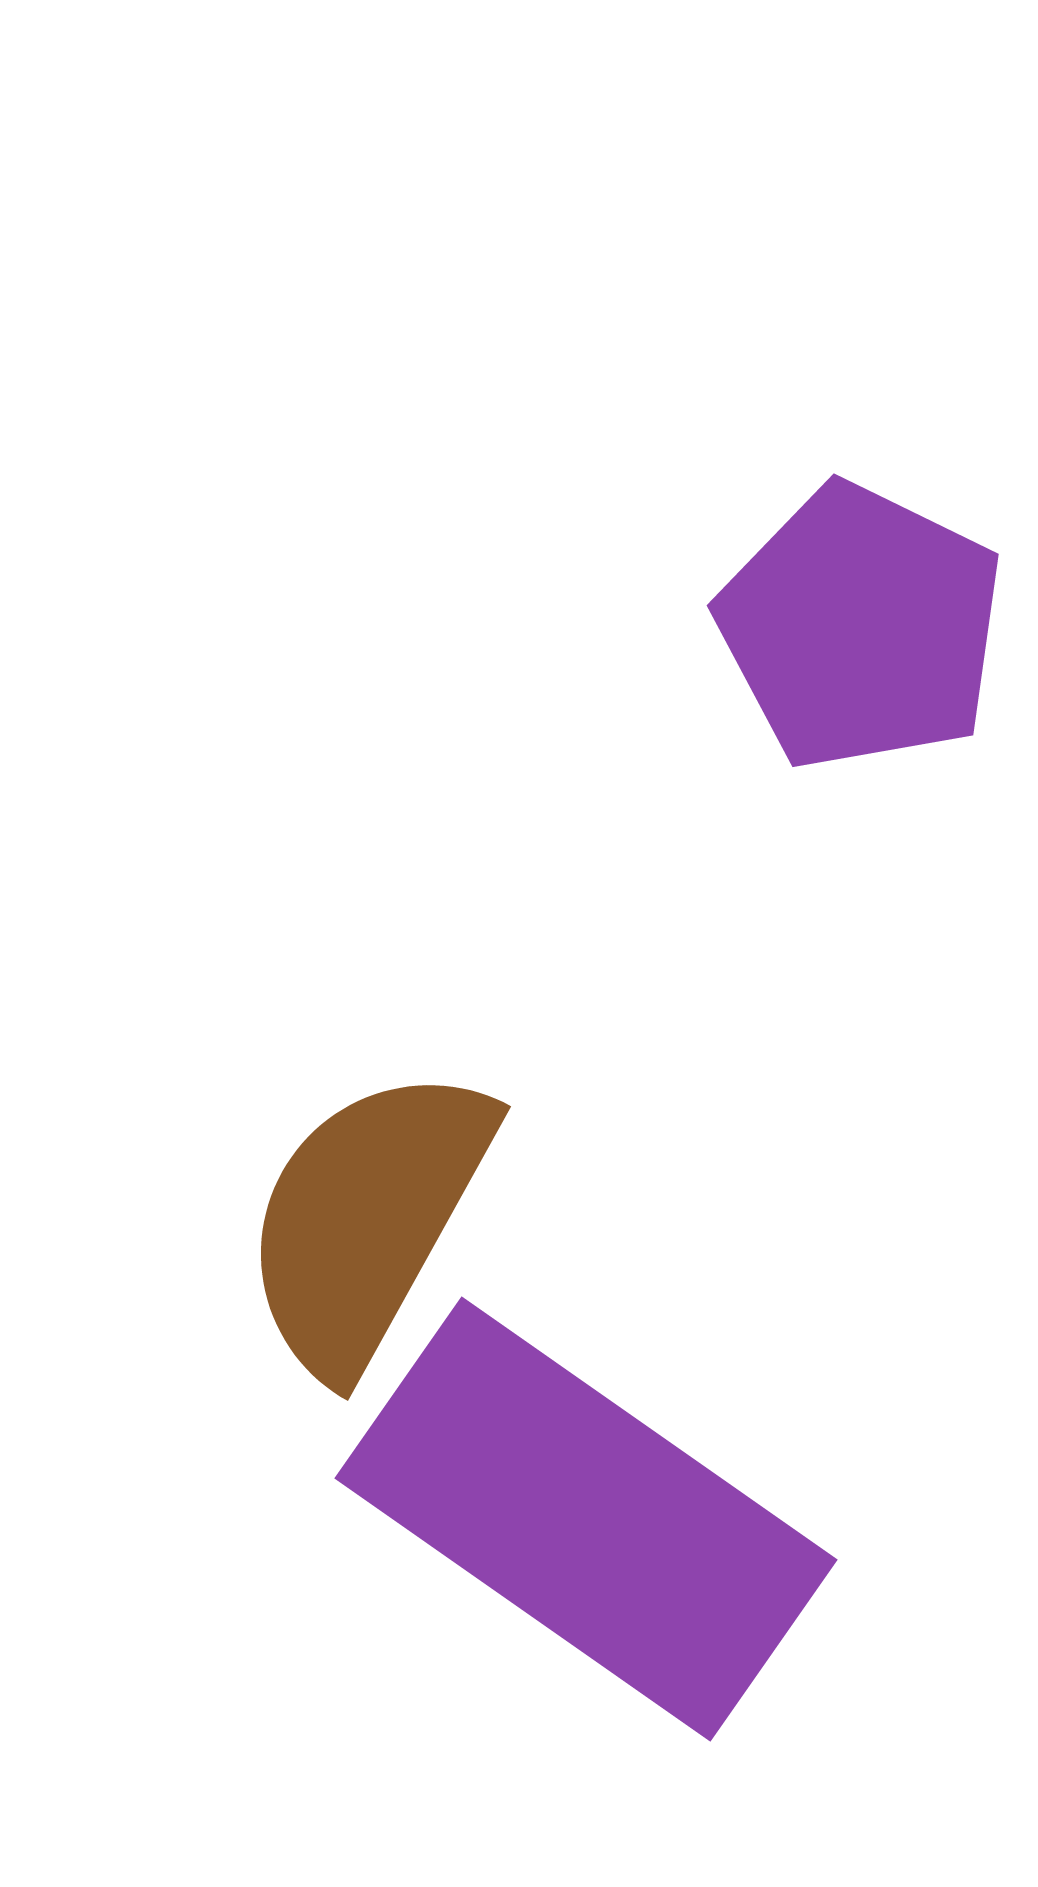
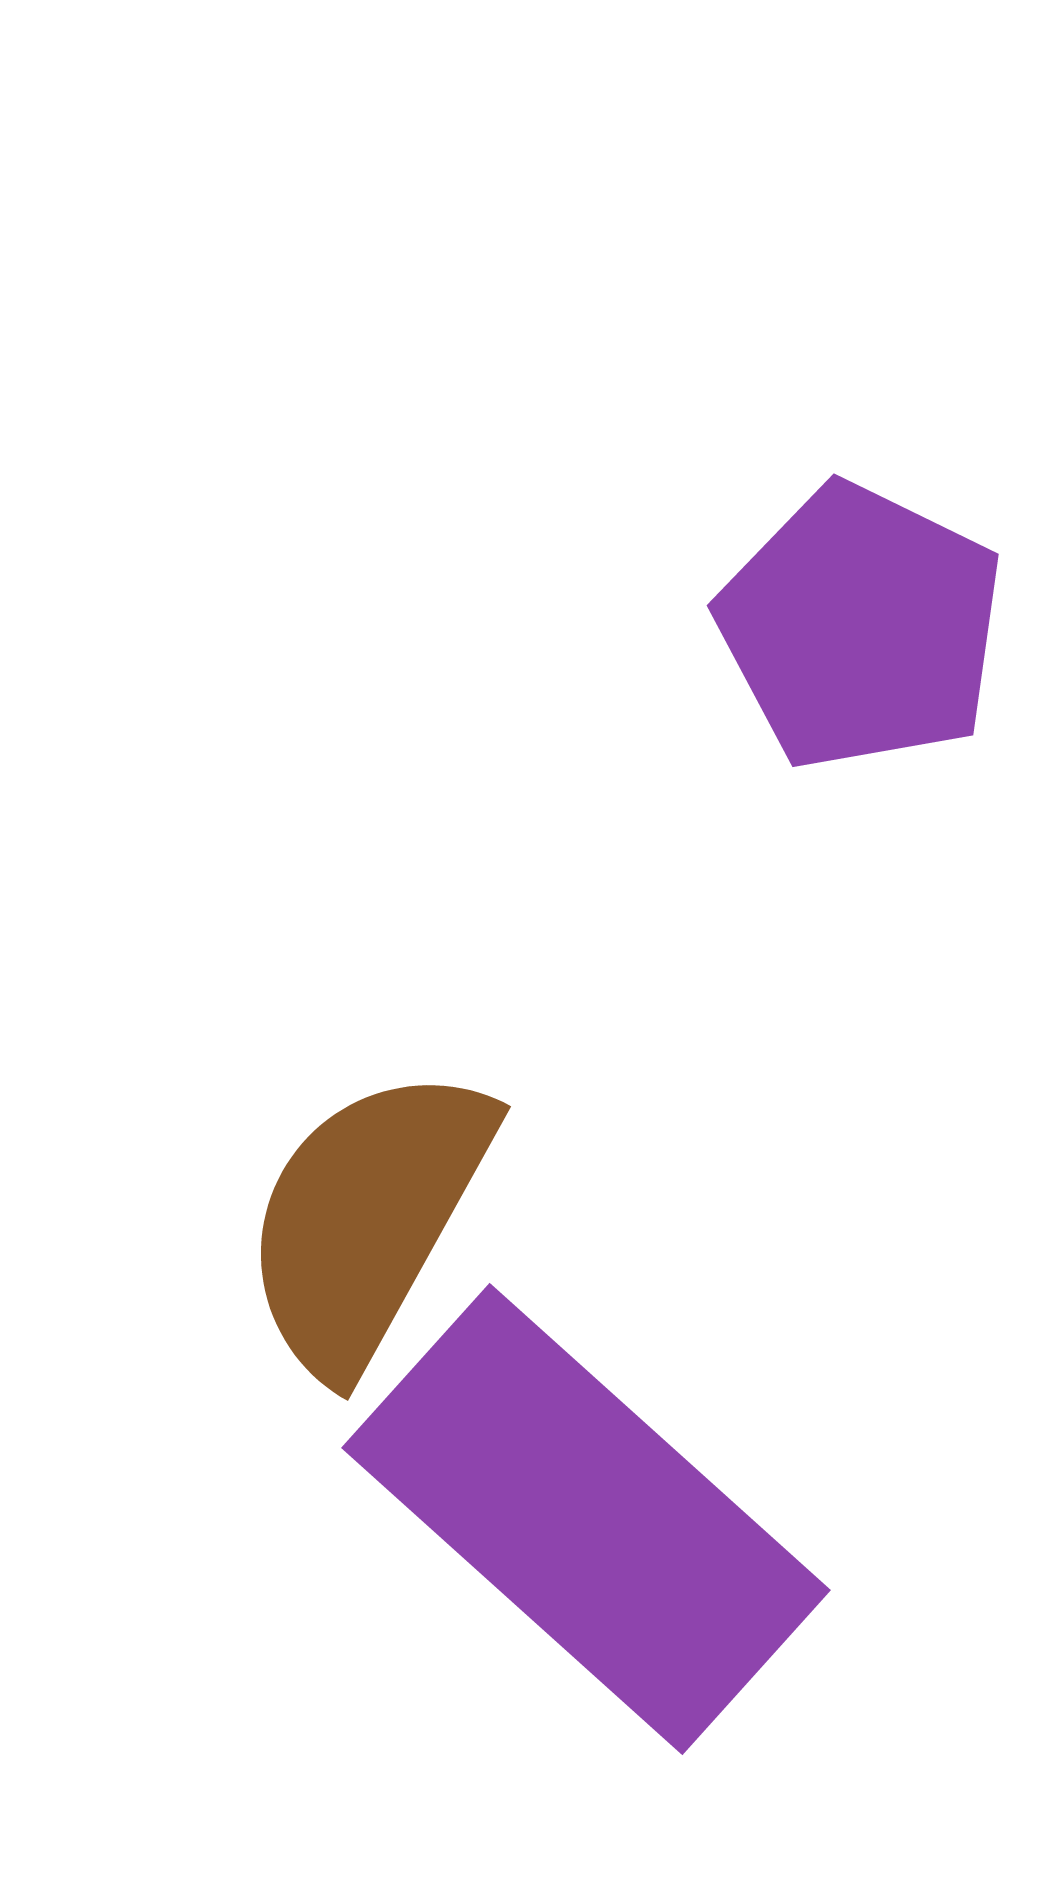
purple rectangle: rotated 7 degrees clockwise
